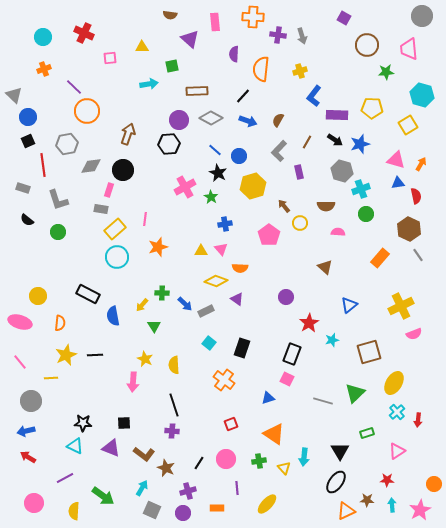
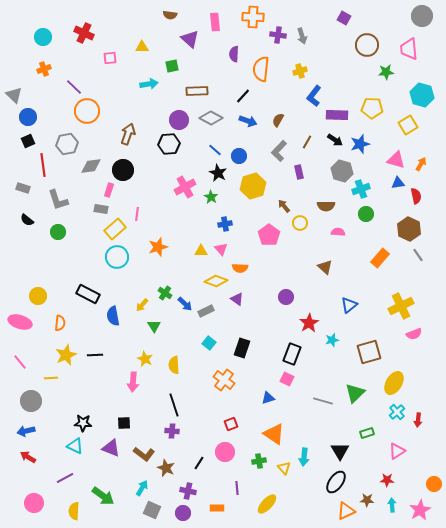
pink line at (145, 219): moved 8 px left, 5 px up
green cross at (162, 293): moved 3 px right; rotated 32 degrees clockwise
pink circle at (226, 459): moved 1 px left, 7 px up
purple cross at (188, 491): rotated 28 degrees clockwise
